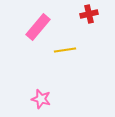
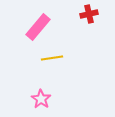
yellow line: moved 13 px left, 8 px down
pink star: rotated 18 degrees clockwise
